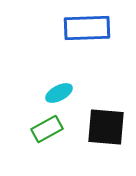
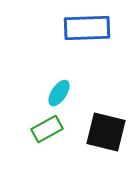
cyan ellipse: rotated 28 degrees counterclockwise
black square: moved 5 px down; rotated 9 degrees clockwise
